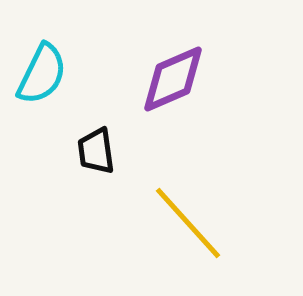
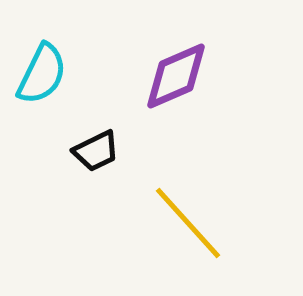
purple diamond: moved 3 px right, 3 px up
black trapezoid: rotated 108 degrees counterclockwise
